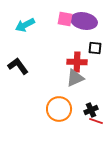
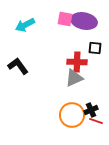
gray triangle: moved 1 px left
orange circle: moved 13 px right, 6 px down
